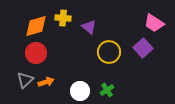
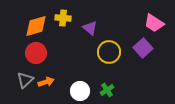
purple triangle: moved 1 px right, 1 px down
